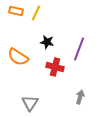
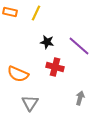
orange rectangle: moved 6 px left, 1 px down
purple line: moved 3 px up; rotated 70 degrees counterclockwise
orange semicircle: moved 17 px down; rotated 10 degrees counterclockwise
gray arrow: moved 1 px down
